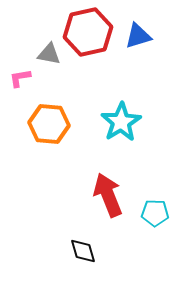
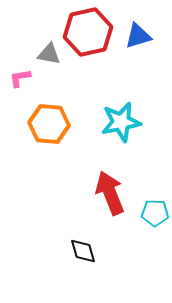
cyan star: rotated 21 degrees clockwise
red arrow: moved 2 px right, 2 px up
